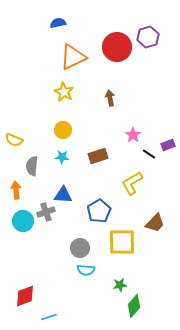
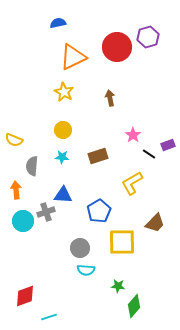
green star: moved 2 px left, 1 px down; rotated 16 degrees clockwise
